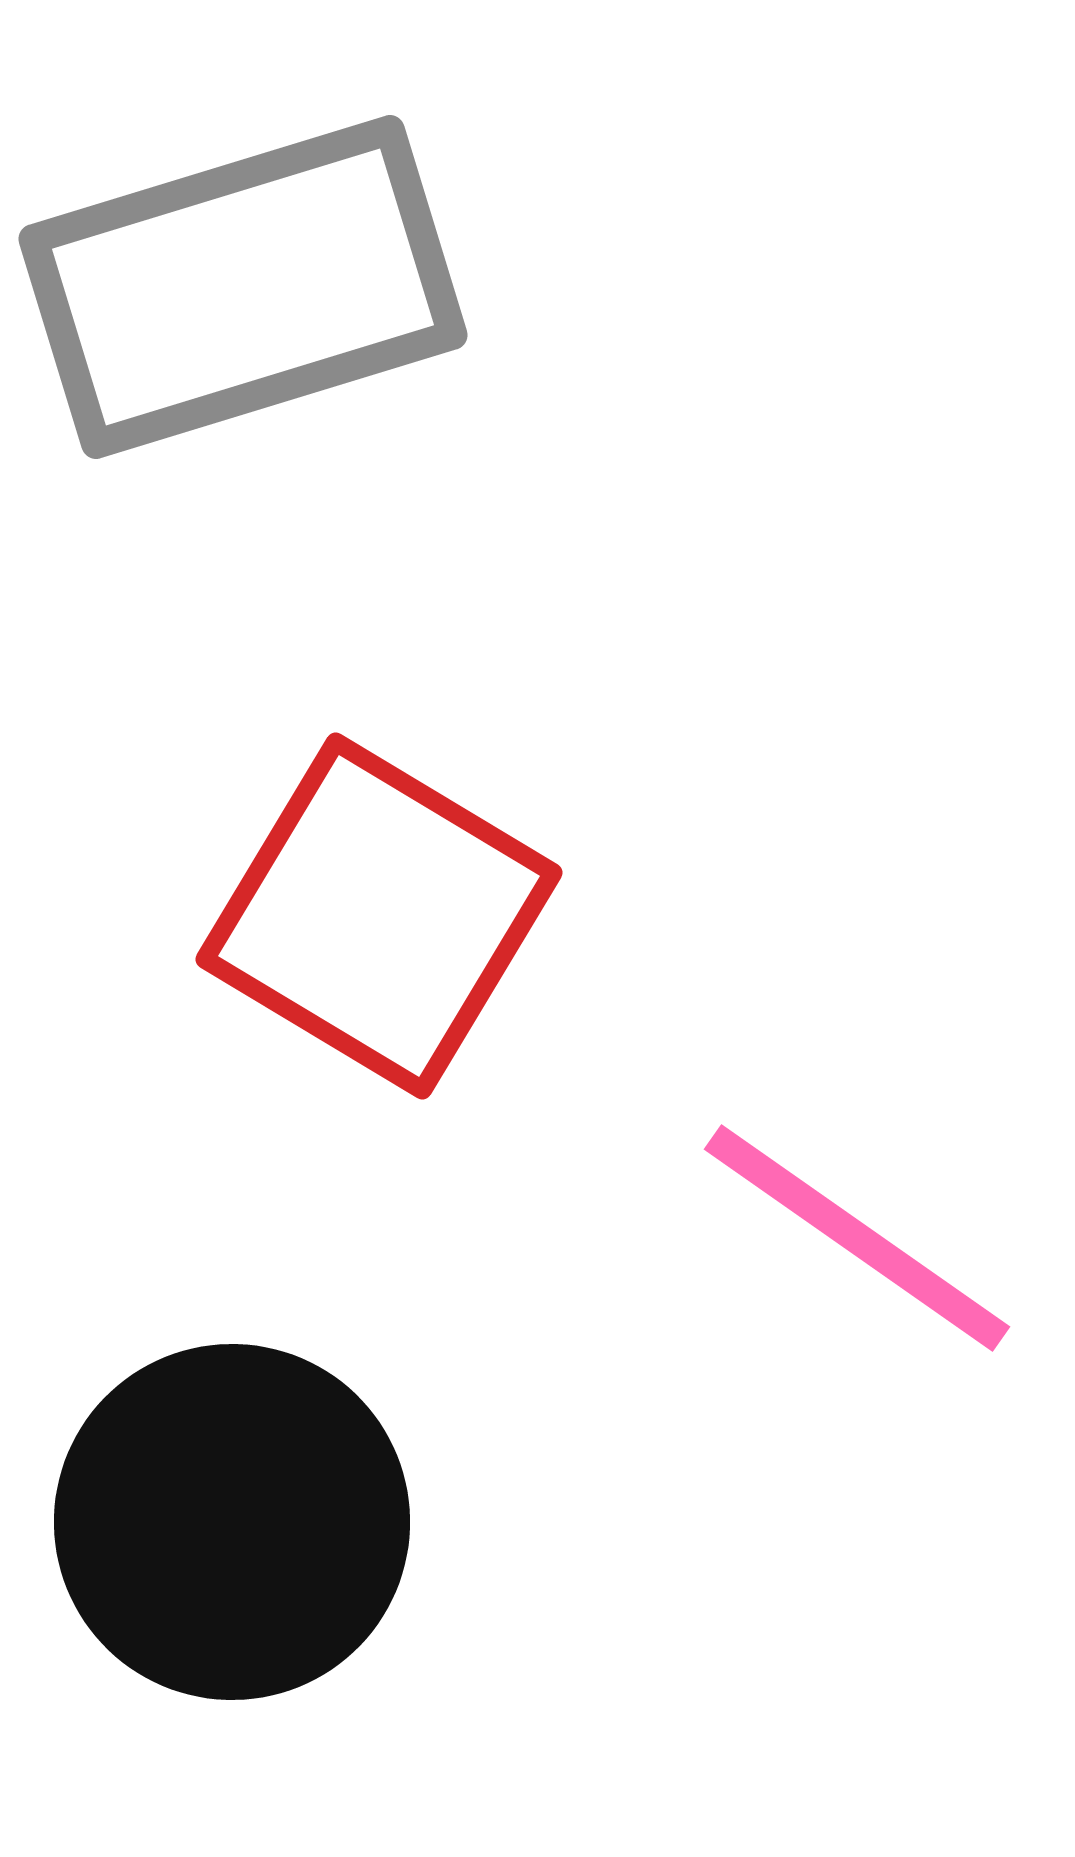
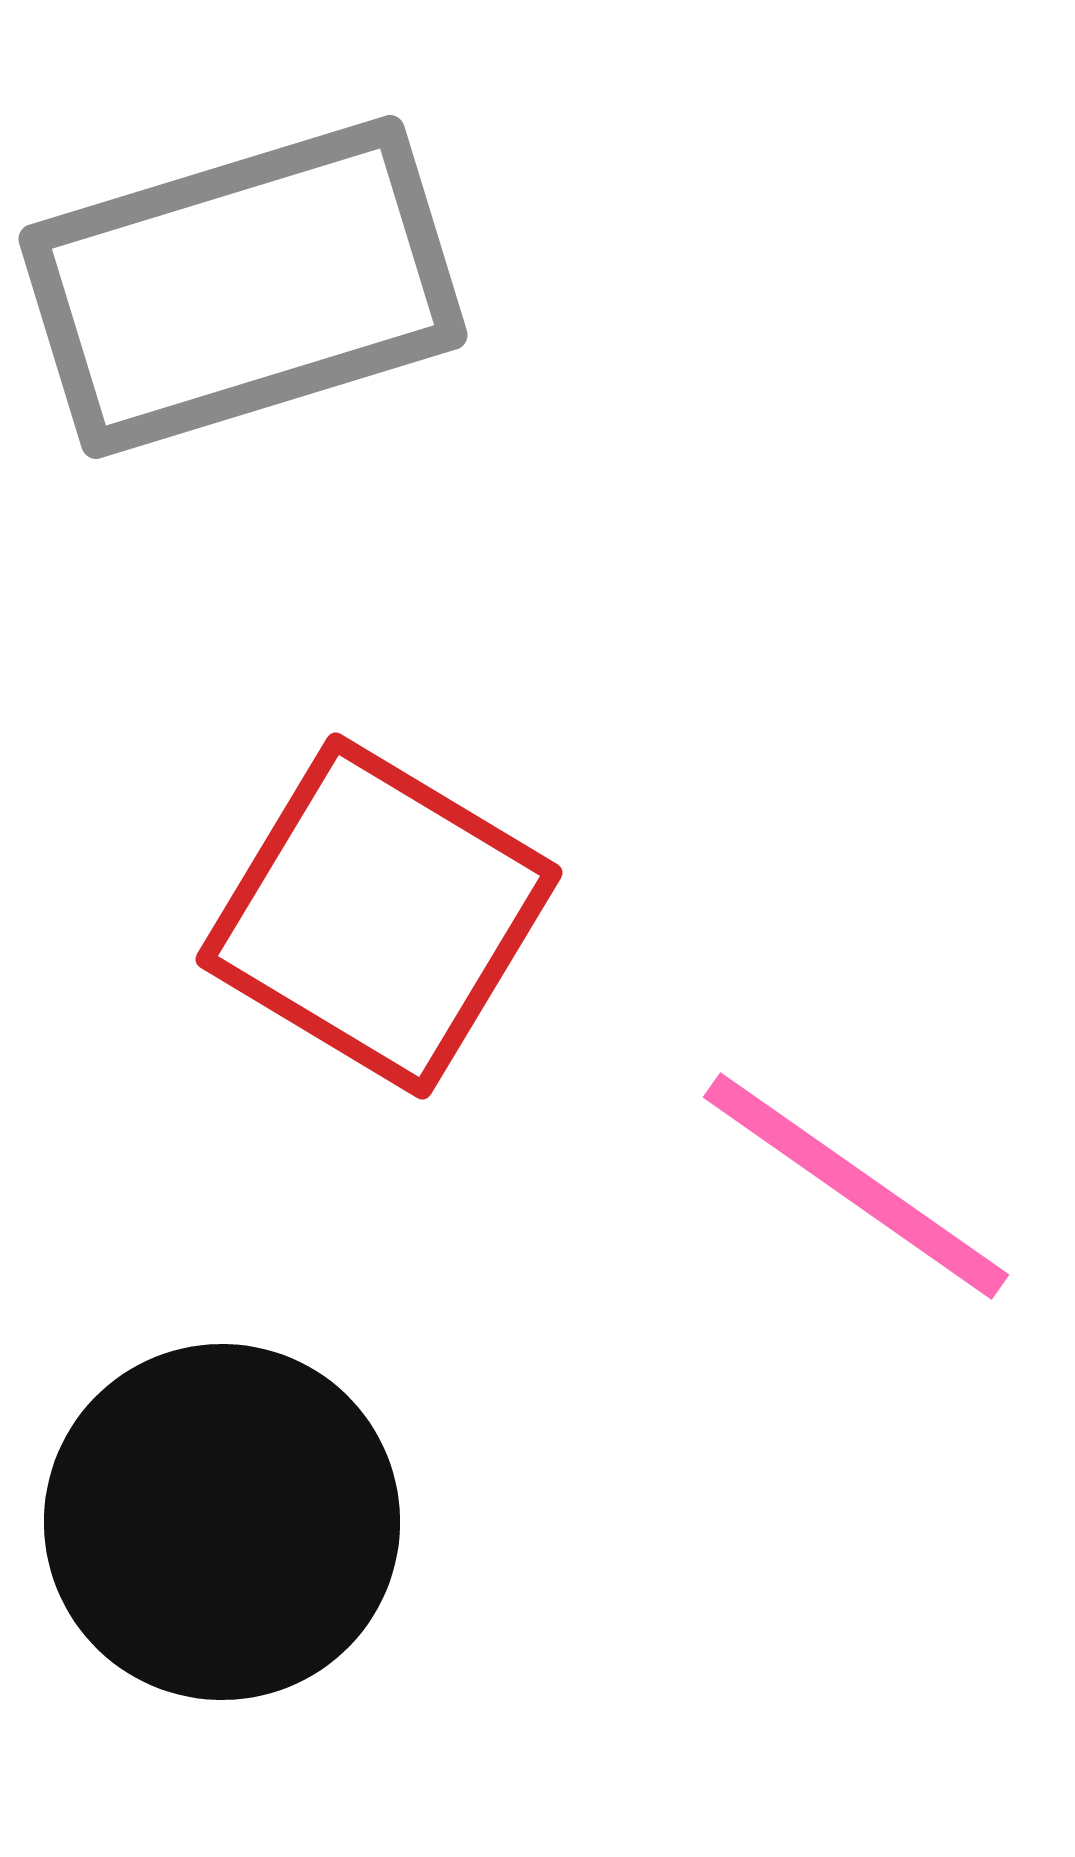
pink line: moved 1 px left, 52 px up
black circle: moved 10 px left
